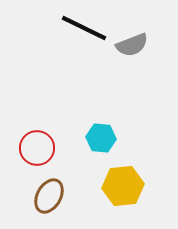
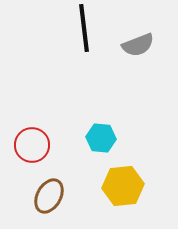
black line: rotated 57 degrees clockwise
gray semicircle: moved 6 px right
red circle: moved 5 px left, 3 px up
